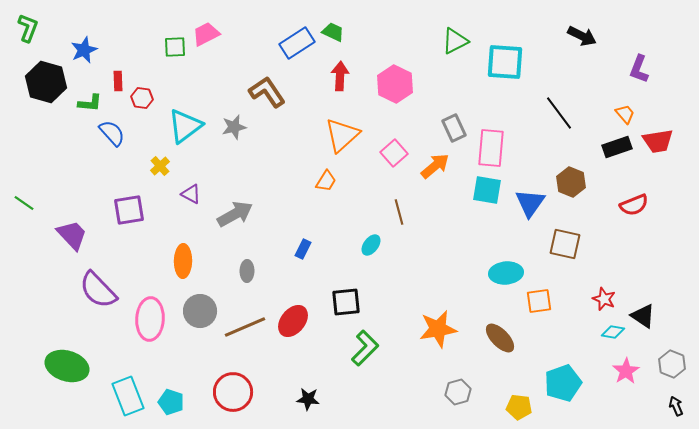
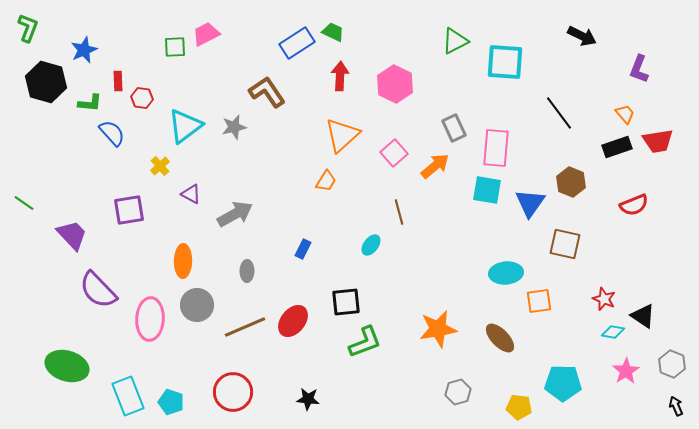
pink rectangle at (491, 148): moved 5 px right
gray circle at (200, 311): moved 3 px left, 6 px up
green L-shape at (365, 348): moved 6 px up; rotated 24 degrees clockwise
cyan pentagon at (563, 383): rotated 21 degrees clockwise
